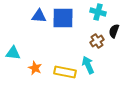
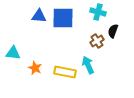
black semicircle: moved 1 px left
